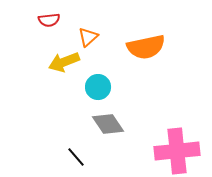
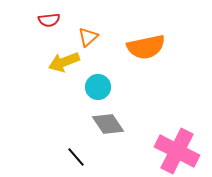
pink cross: rotated 33 degrees clockwise
